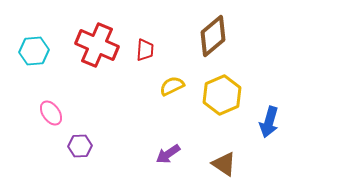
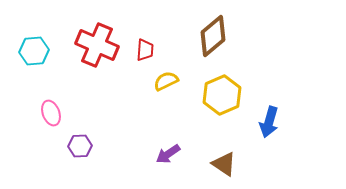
yellow semicircle: moved 6 px left, 5 px up
pink ellipse: rotated 15 degrees clockwise
